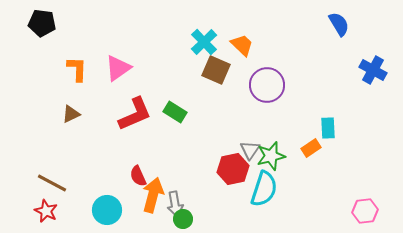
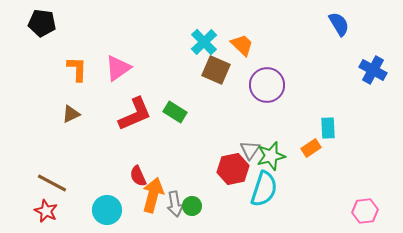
green circle: moved 9 px right, 13 px up
